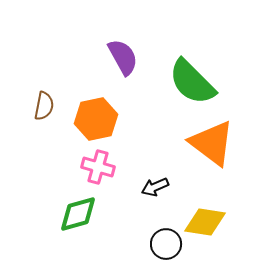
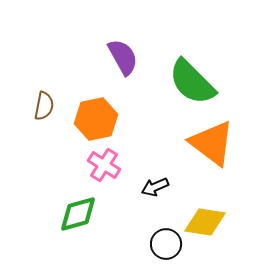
pink cross: moved 6 px right, 2 px up; rotated 16 degrees clockwise
